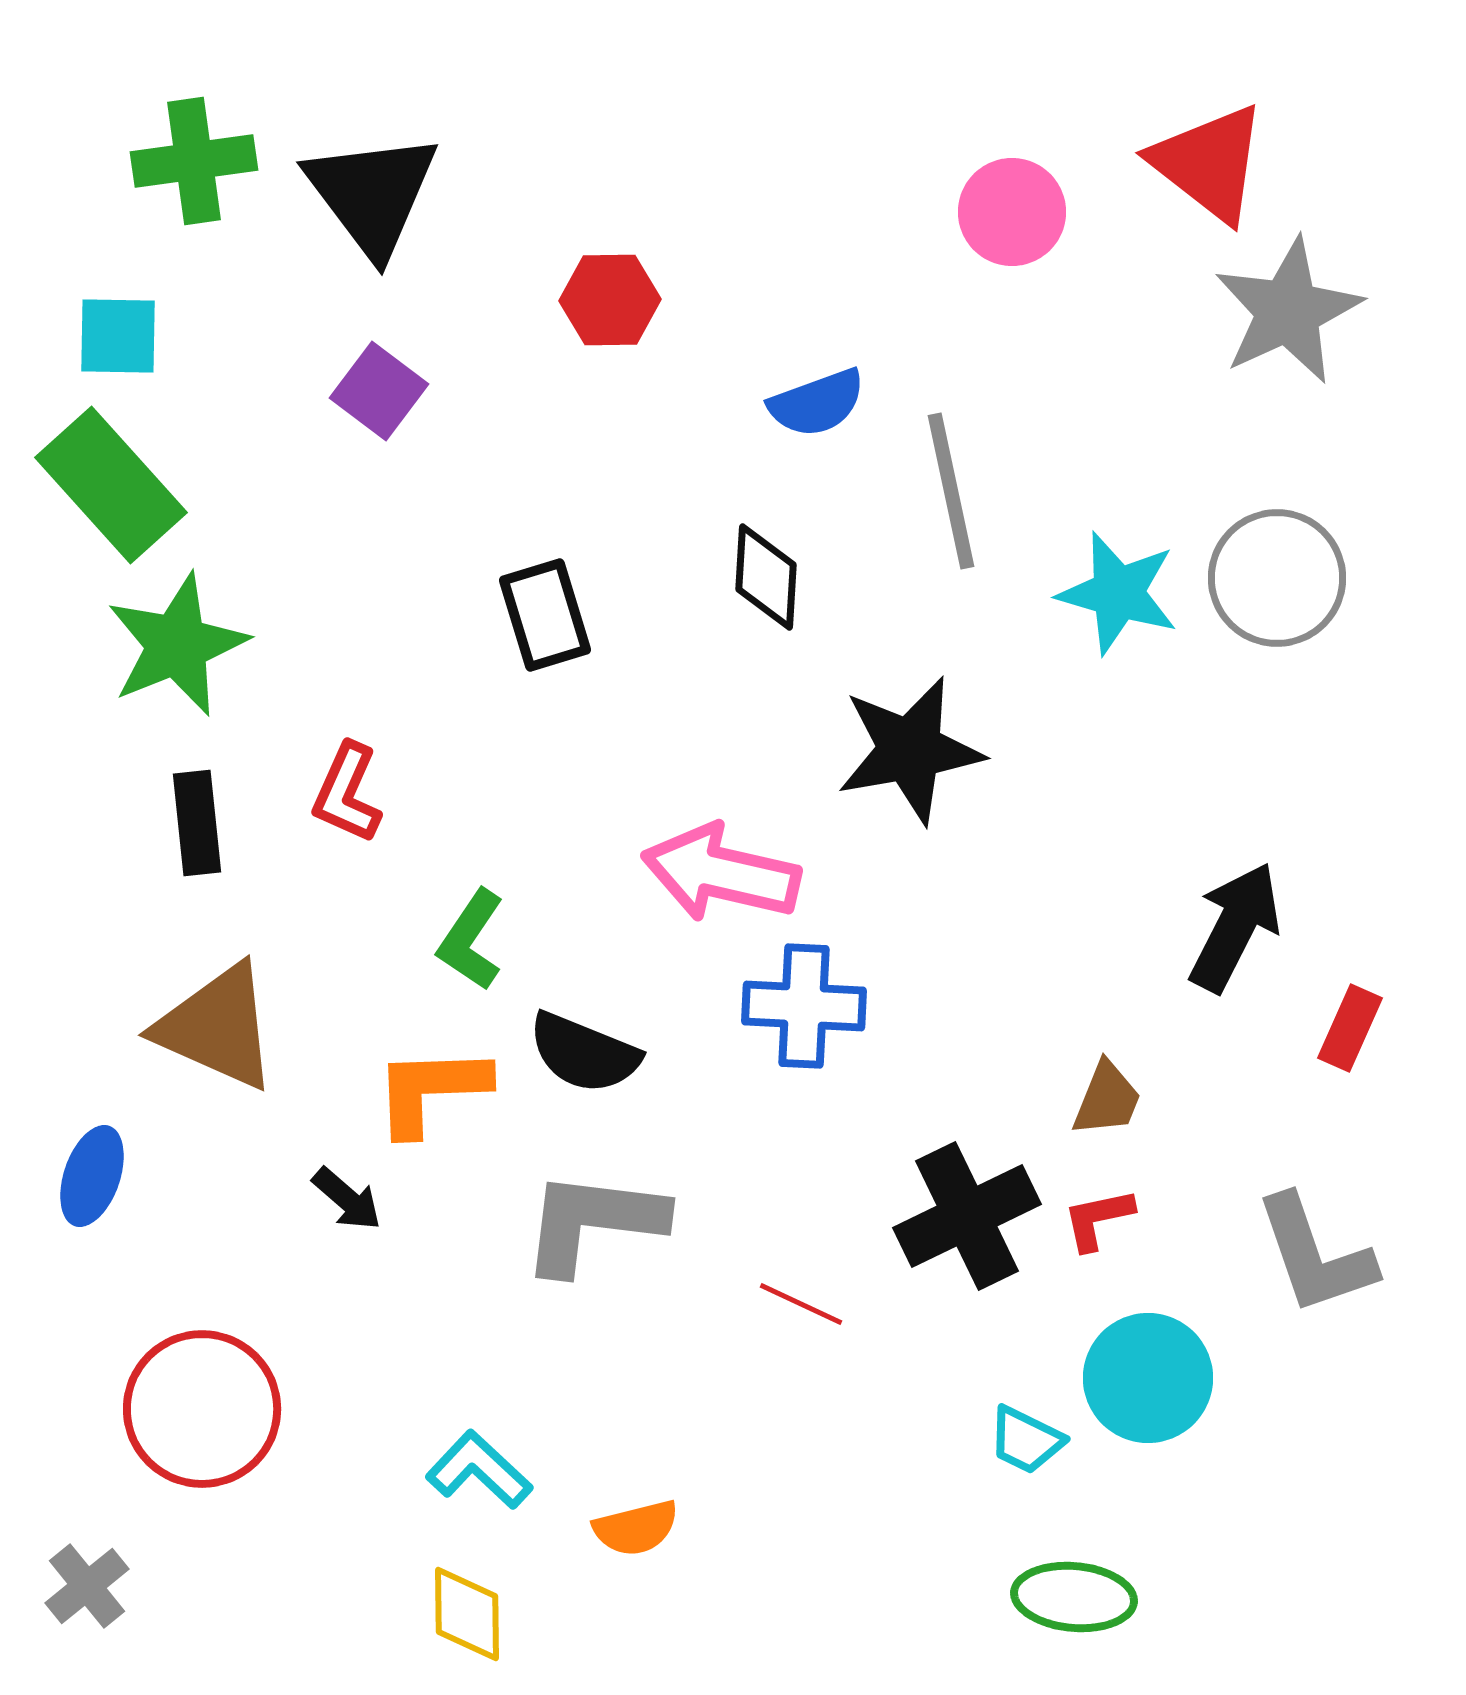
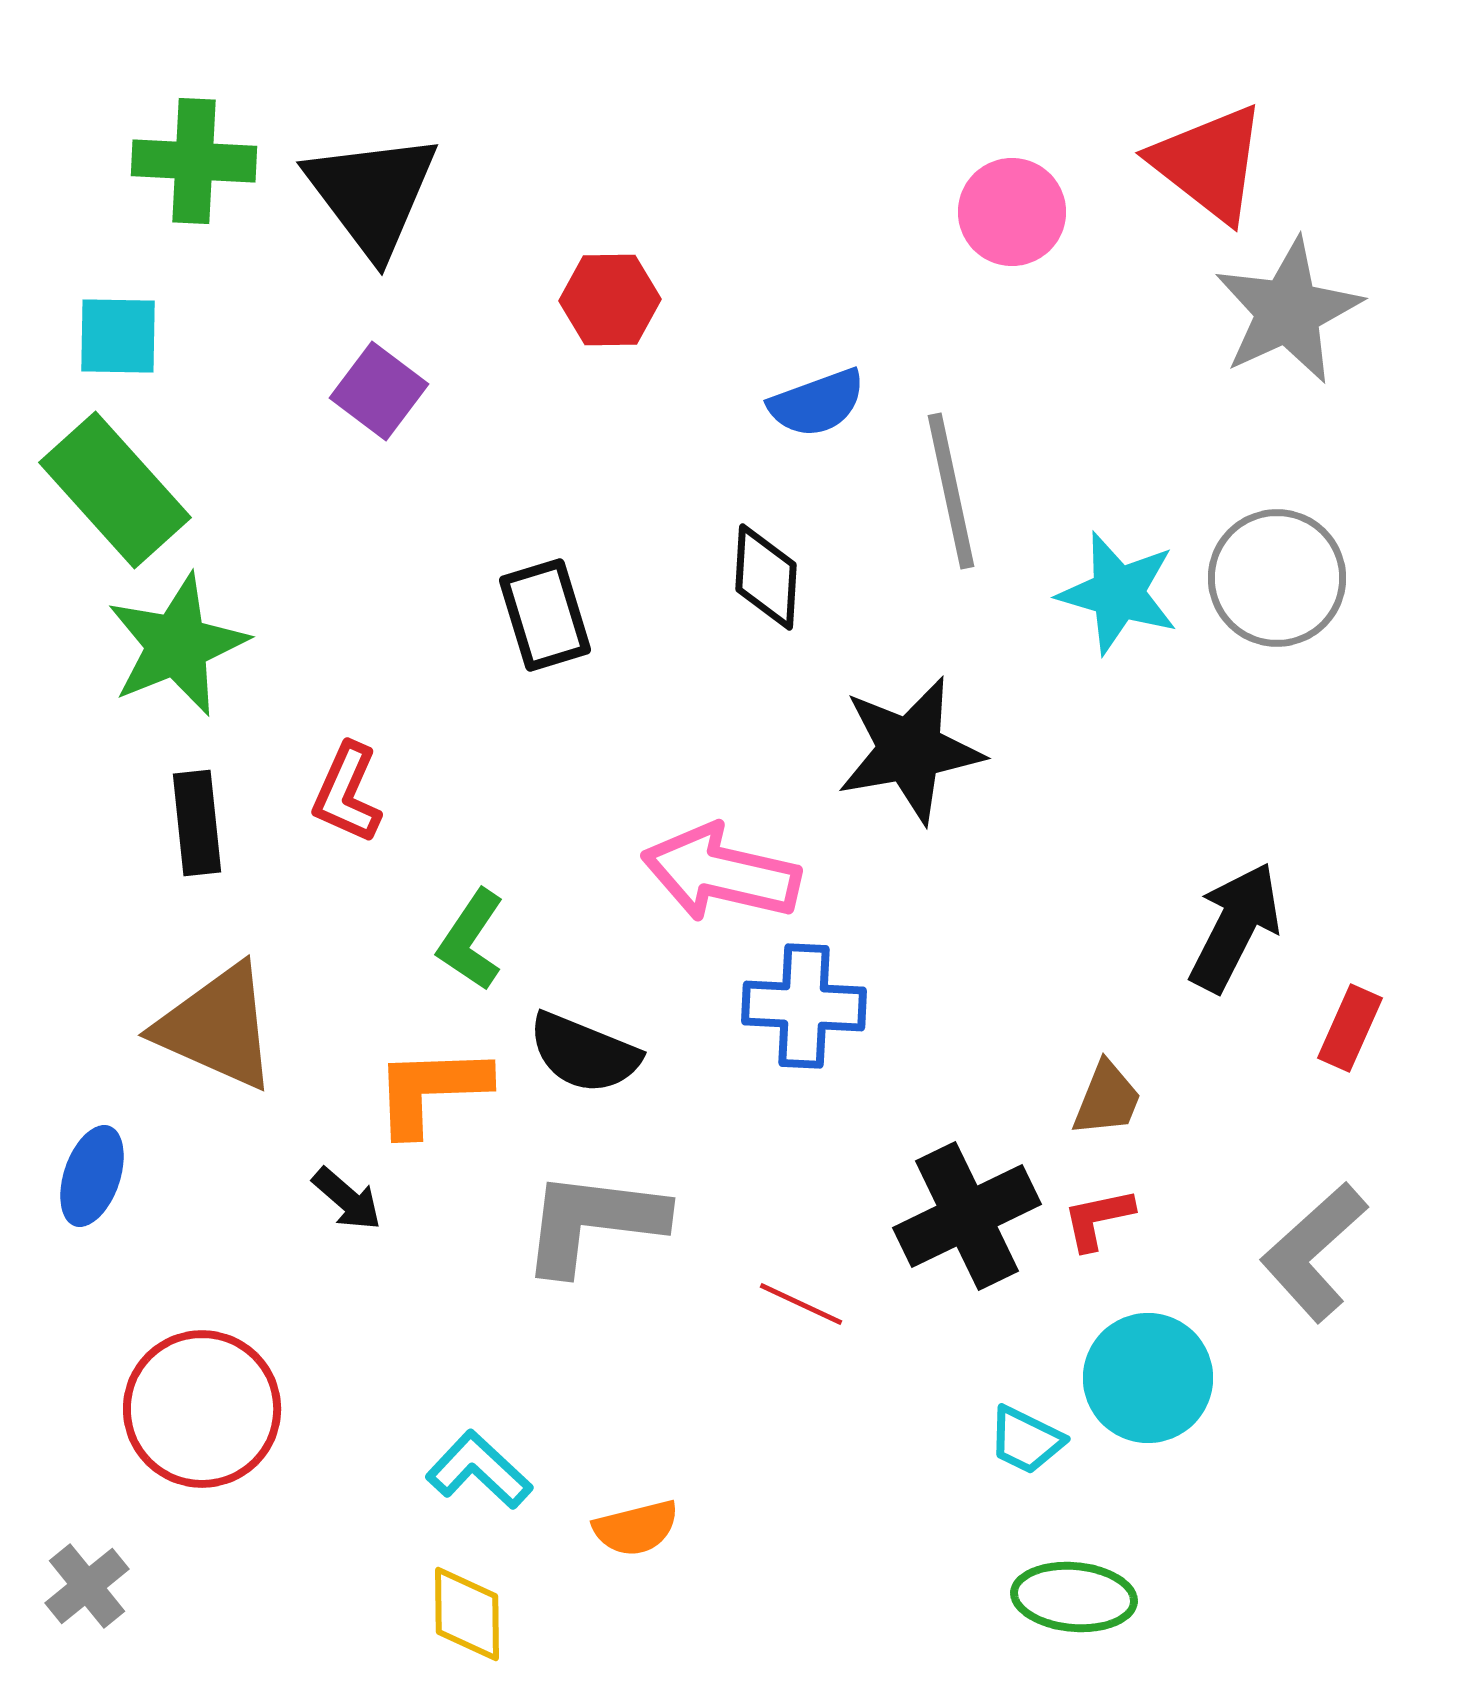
green cross at (194, 161): rotated 11 degrees clockwise
green rectangle at (111, 485): moved 4 px right, 5 px down
gray L-shape at (1315, 1255): moved 1 px left, 3 px up; rotated 67 degrees clockwise
